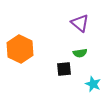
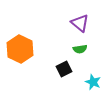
green semicircle: moved 4 px up
black square: rotated 21 degrees counterclockwise
cyan star: moved 2 px up
